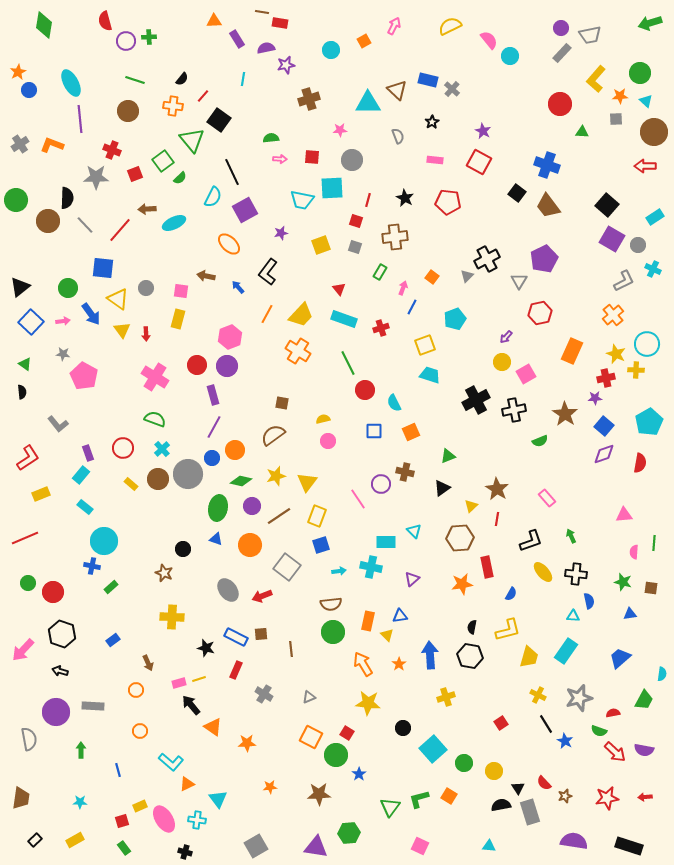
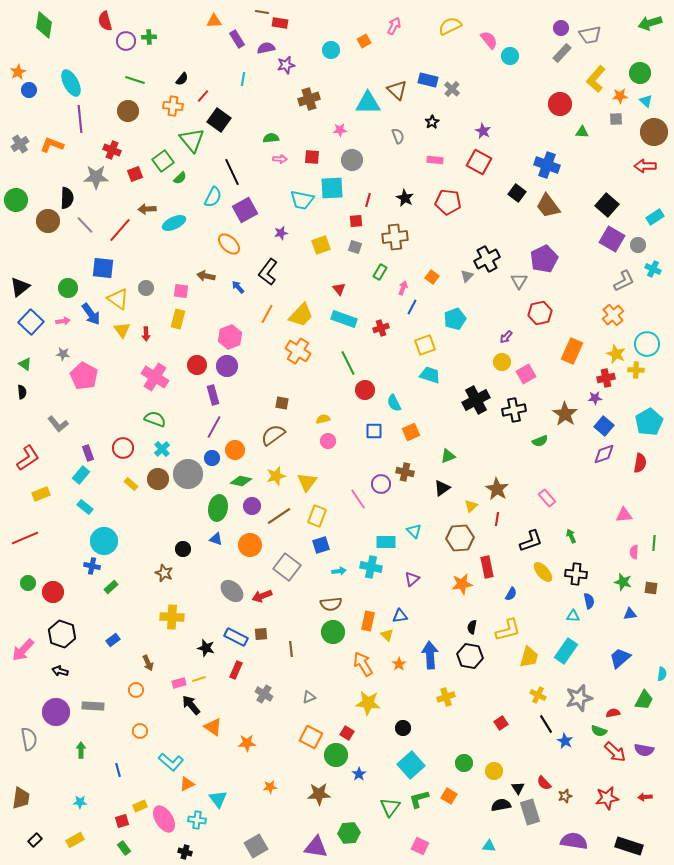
red square at (356, 221): rotated 24 degrees counterclockwise
gray ellipse at (228, 590): moved 4 px right, 1 px down; rotated 10 degrees counterclockwise
cyan square at (433, 749): moved 22 px left, 16 px down
